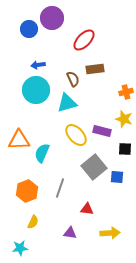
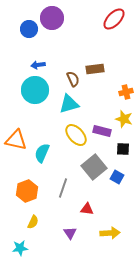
red ellipse: moved 30 px right, 21 px up
cyan circle: moved 1 px left
cyan triangle: moved 2 px right, 1 px down
orange triangle: moved 3 px left; rotated 15 degrees clockwise
black square: moved 2 px left
blue square: rotated 24 degrees clockwise
gray line: moved 3 px right
purple triangle: rotated 48 degrees clockwise
